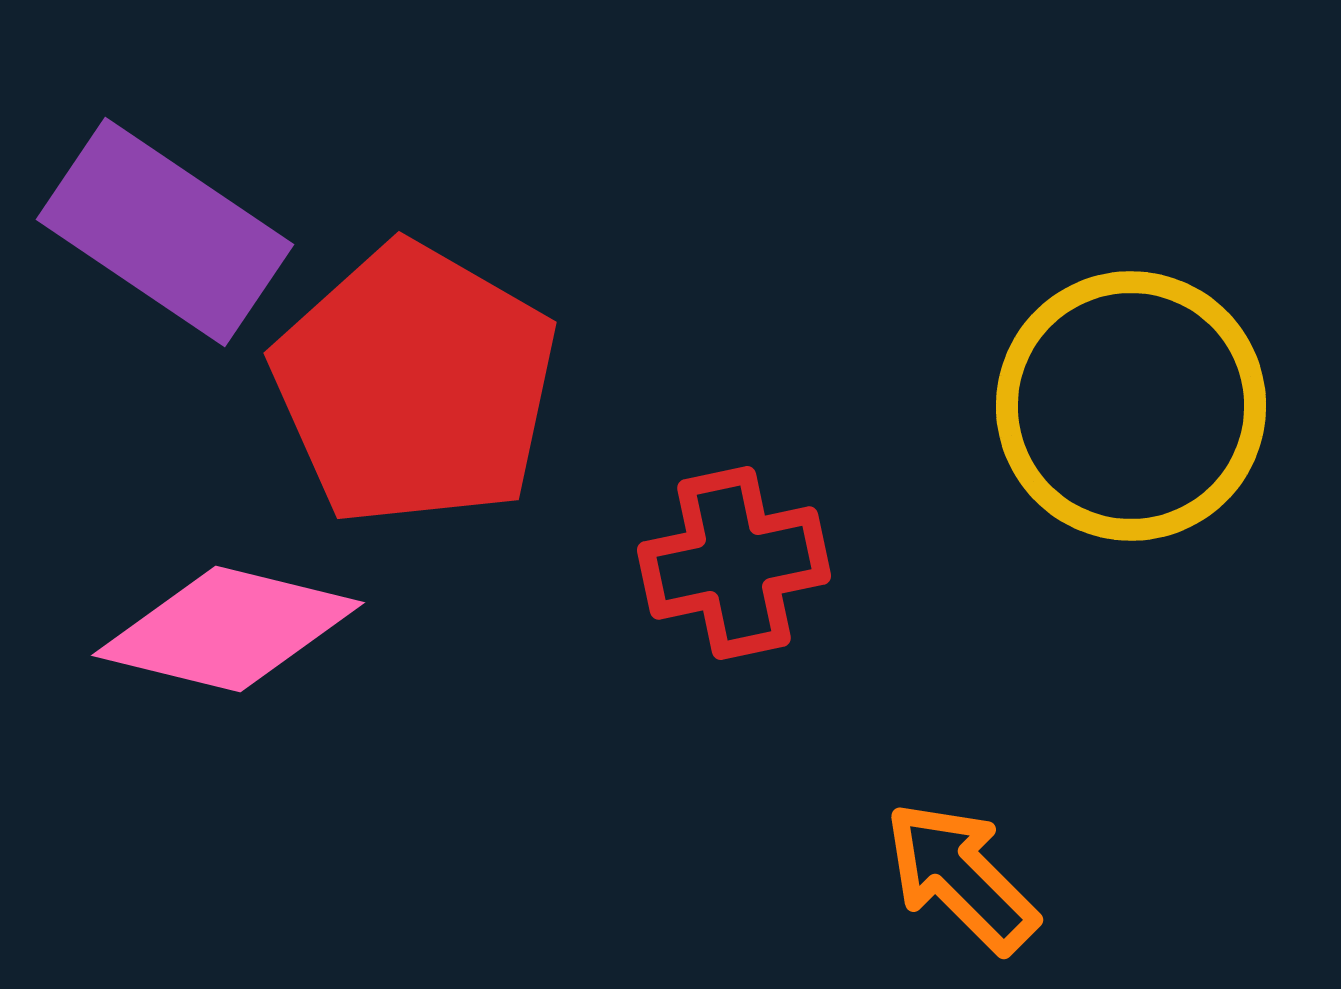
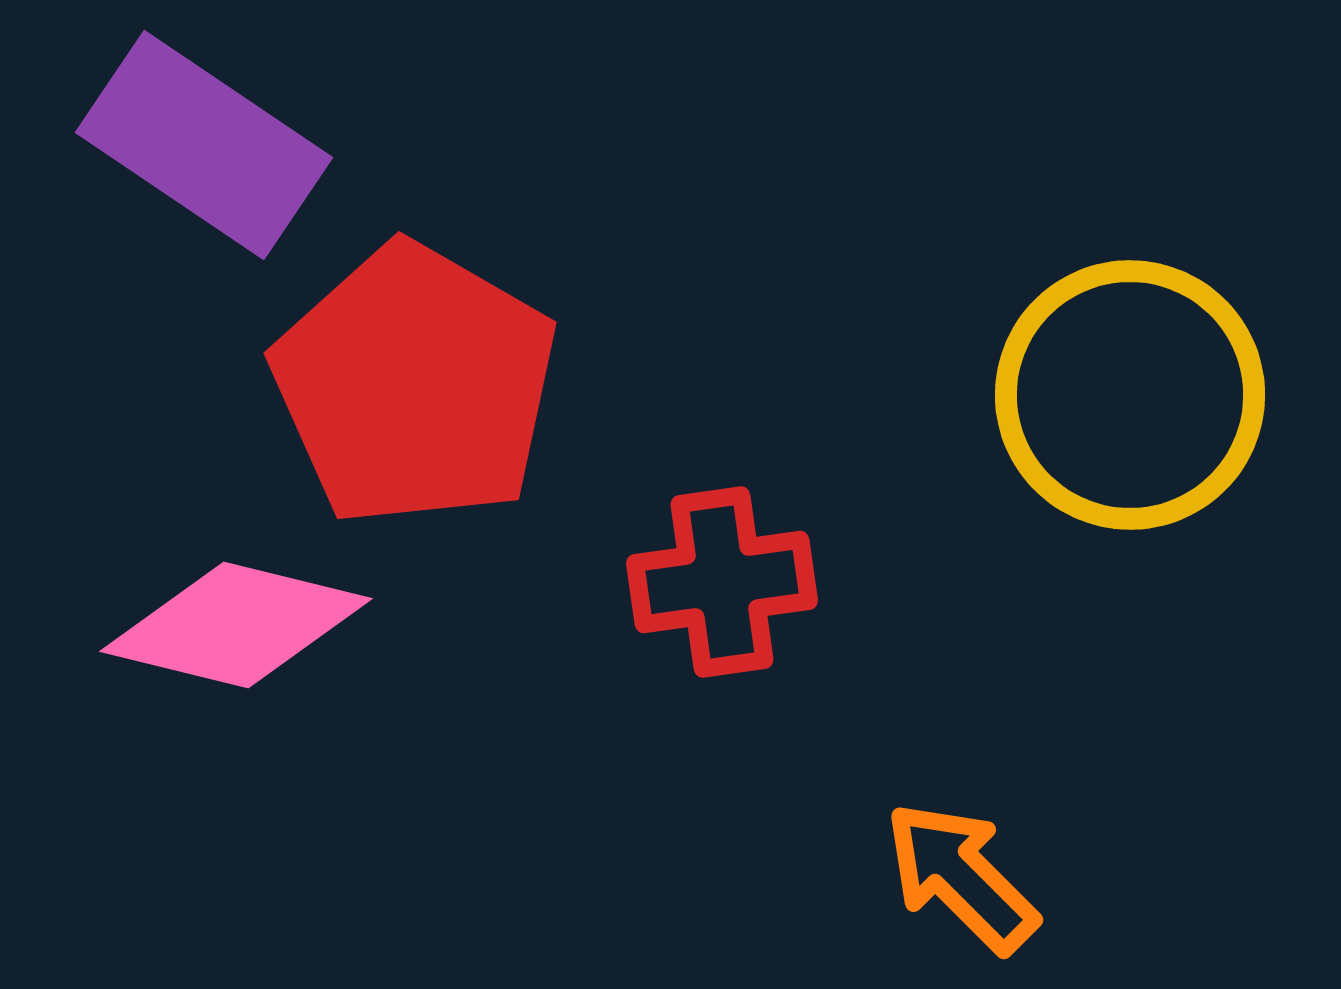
purple rectangle: moved 39 px right, 87 px up
yellow circle: moved 1 px left, 11 px up
red cross: moved 12 px left, 19 px down; rotated 4 degrees clockwise
pink diamond: moved 8 px right, 4 px up
